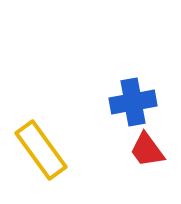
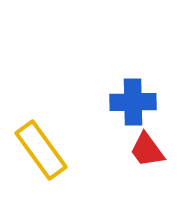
blue cross: rotated 9 degrees clockwise
